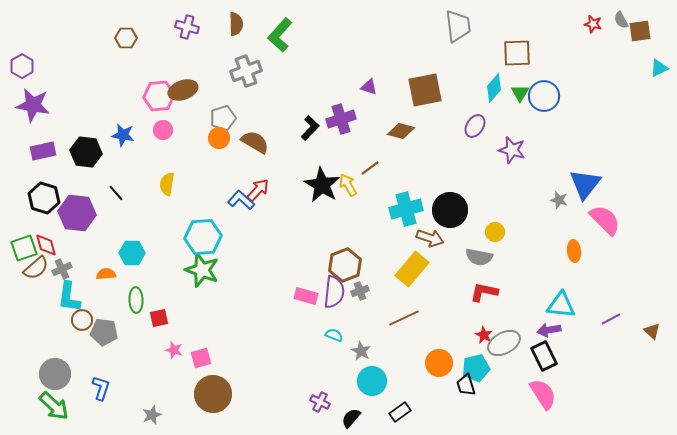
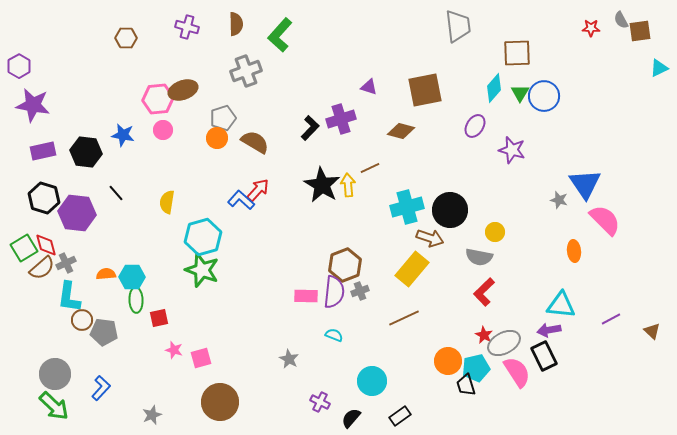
red star at (593, 24): moved 2 px left, 4 px down; rotated 12 degrees counterclockwise
purple hexagon at (22, 66): moved 3 px left
pink hexagon at (159, 96): moved 1 px left, 3 px down
orange circle at (219, 138): moved 2 px left
brown line at (370, 168): rotated 12 degrees clockwise
yellow semicircle at (167, 184): moved 18 px down
blue triangle at (585, 184): rotated 12 degrees counterclockwise
yellow arrow at (348, 185): rotated 25 degrees clockwise
cyan cross at (406, 209): moved 1 px right, 2 px up
cyan hexagon at (203, 237): rotated 12 degrees counterclockwise
green square at (24, 248): rotated 12 degrees counterclockwise
cyan hexagon at (132, 253): moved 24 px down
brown semicircle at (36, 268): moved 6 px right
gray cross at (62, 269): moved 4 px right, 6 px up
red L-shape at (484, 292): rotated 56 degrees counterclockwise
pink rectangle at (306, 296): rotated 15 degrees counterclockwise
gray star at (361, 351): moved 72 px left, 8 px down
orange circle at (439, 363): moved 9 px right, 2 px up
blue L-shape at (101, 388): rotated 25 degrees clockwise
brown circle at (213, 394): moved 7 px right, 8 px down
pink semicircle at (543, 394): moved 26 px left, 22 px up
black rectangle at (400, 412): moved 4 px down
